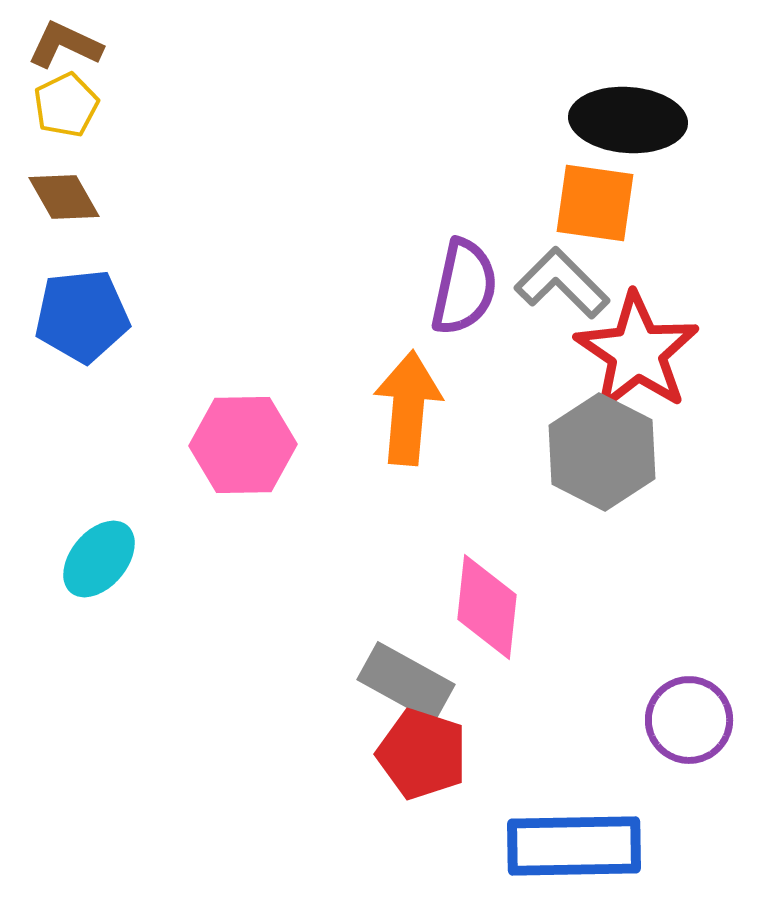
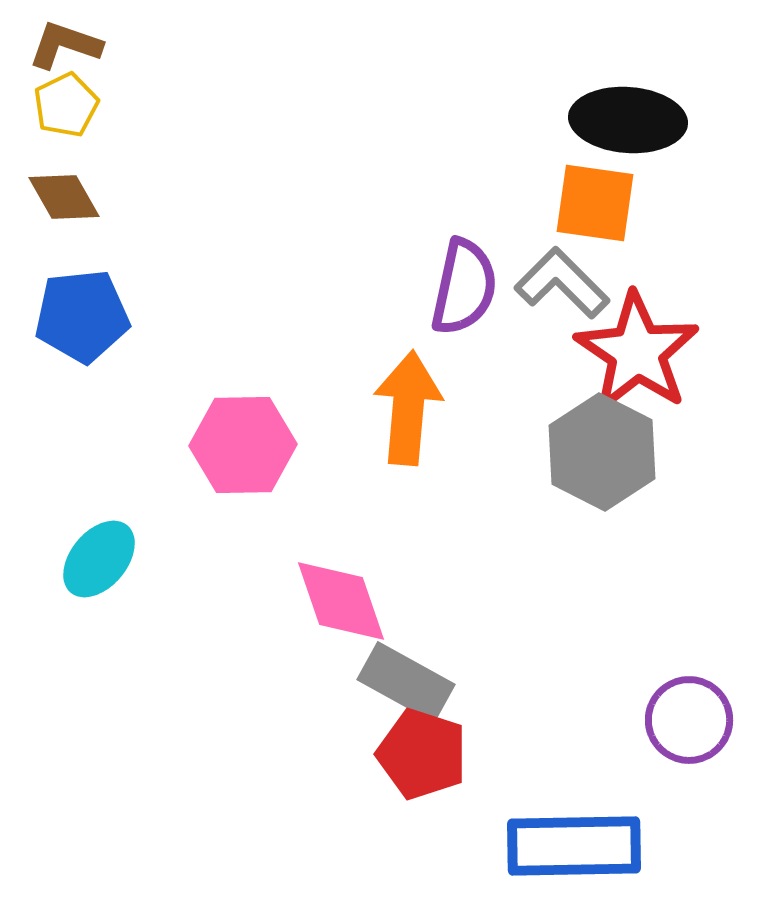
brown L-shape: rotated 6 degrees counterclockwise
pink diamond: moved 146 px left, 6 px up; rotated 25 degrees counterclockwise
